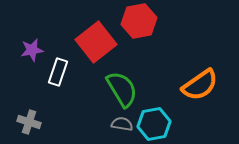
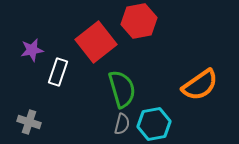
green semicircle: rotated 15 degrees clockwise
gray semicircle: rotated 95 degrees clockwise
